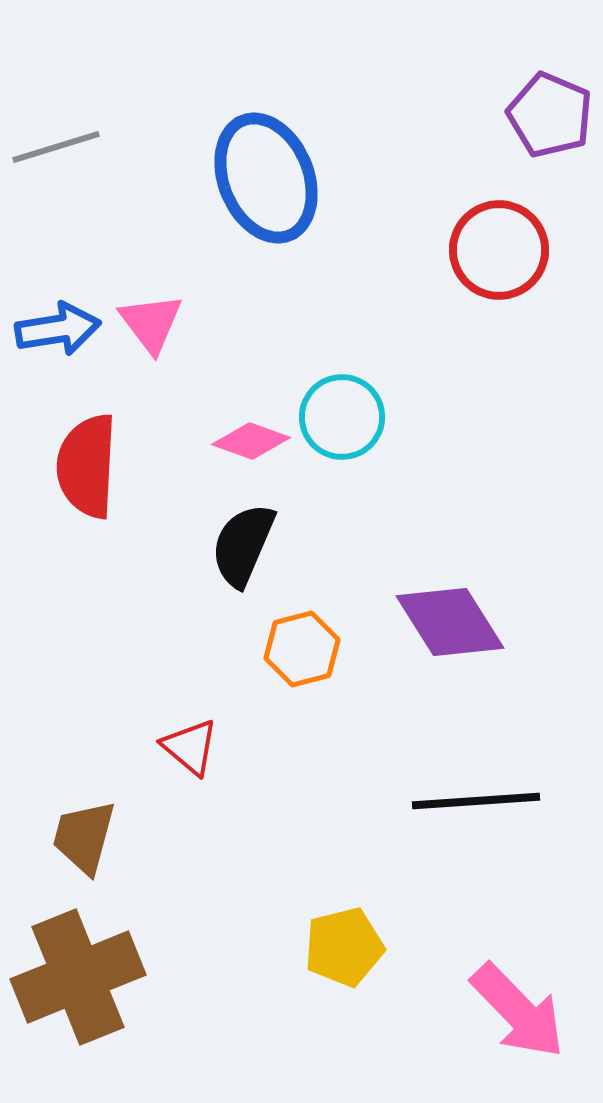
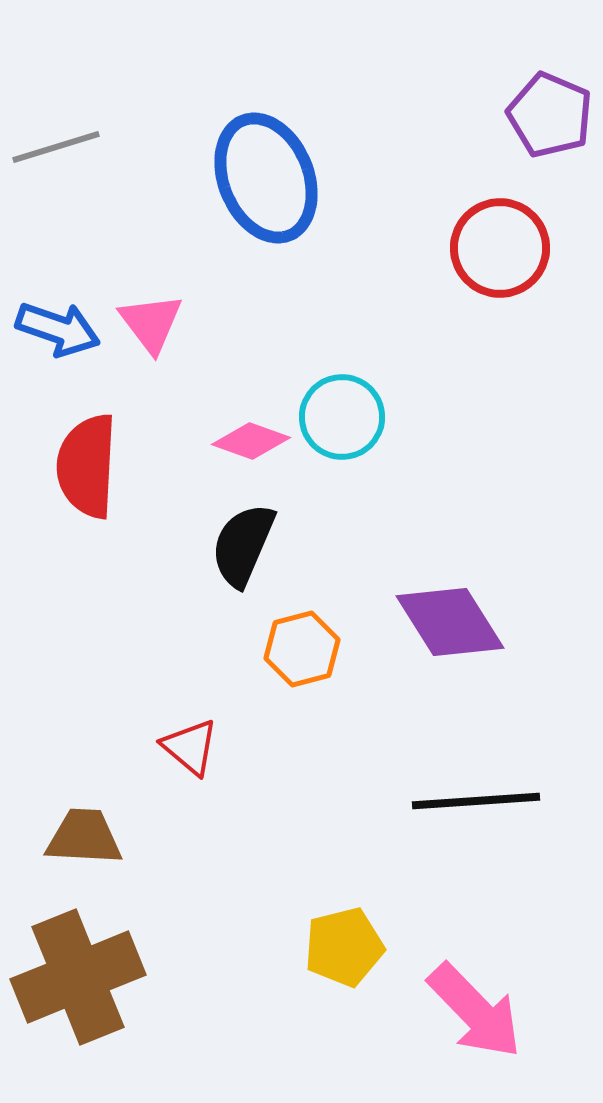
red circle: moved 1 px right, 2 px up
blue arrow: rotated 28 degrees clockwise
brown trapezoid: rotated 78 degrees clockwise
pink arrow: moved 43 px left
